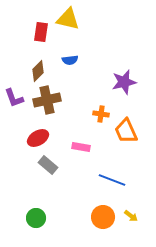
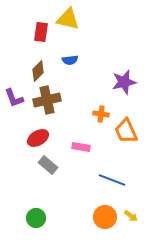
orange circle: moved 2 px right
